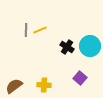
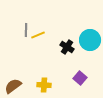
yellow line: moved 2 px left, 5 px down
cyan circle: moved 6 px up
brown semicircle: moved 1 px left
